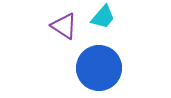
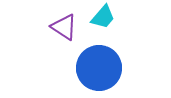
purple triangle: moved 1 px down
